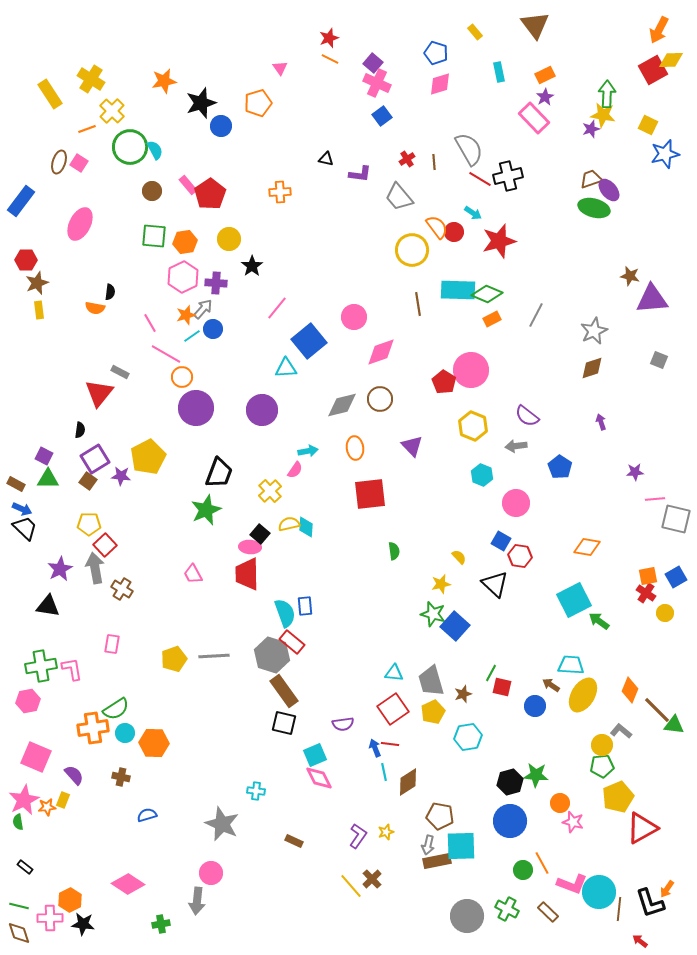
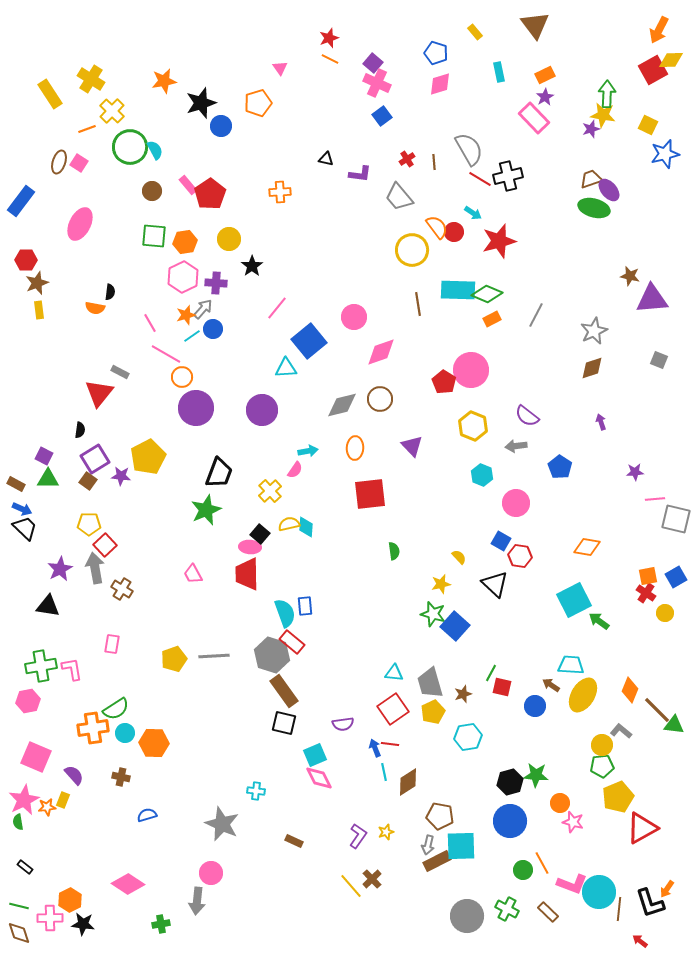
orange ellipse at (355, 448): rotated 10 degrees clockwise
gray trapezoid at (431, 681): moved 1 px left, 2 px down
brown rectangle at (437, 861): rotated 16 degrees counterclockwise
